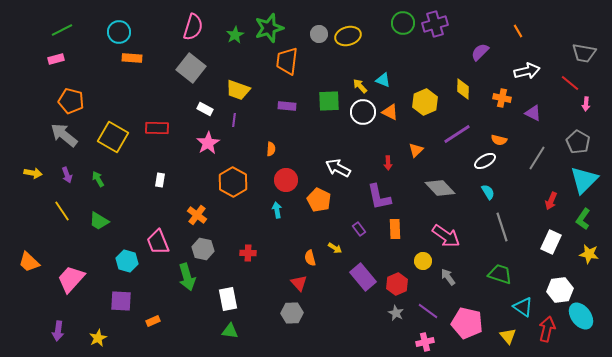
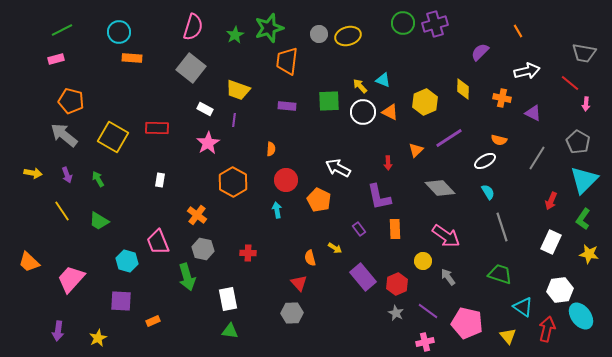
purple line at (457, 134): moved 8 px left, 4 px down
